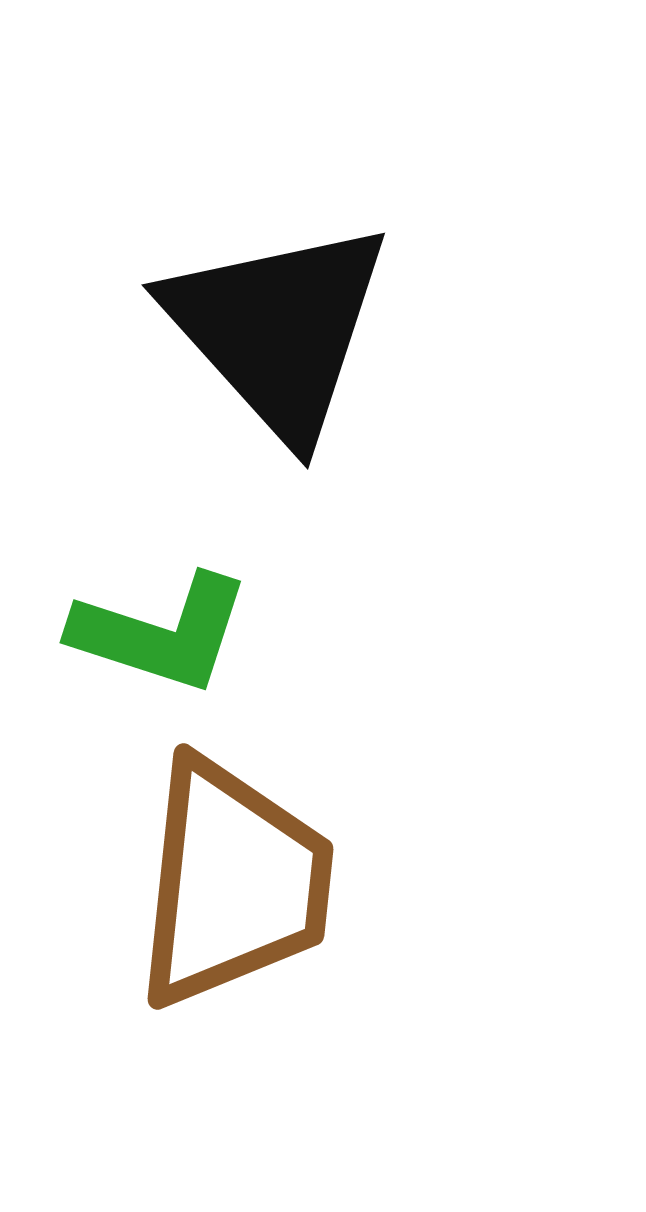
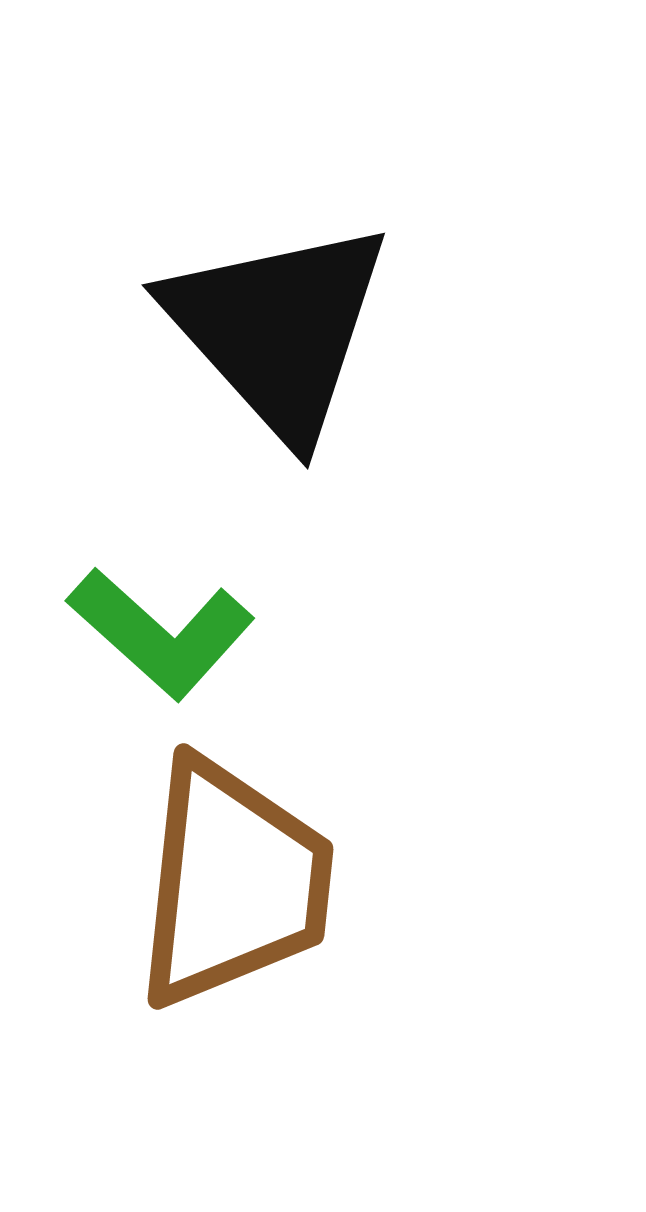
green L-shape: rotated 24 degrees clockwise
